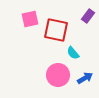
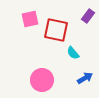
pink circle: moved 16 px left, 5 px down
